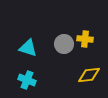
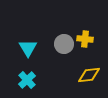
cyan triangle: rotated 42 degrees clockwise
cyan cross: rotated 24 degrees clockwise
